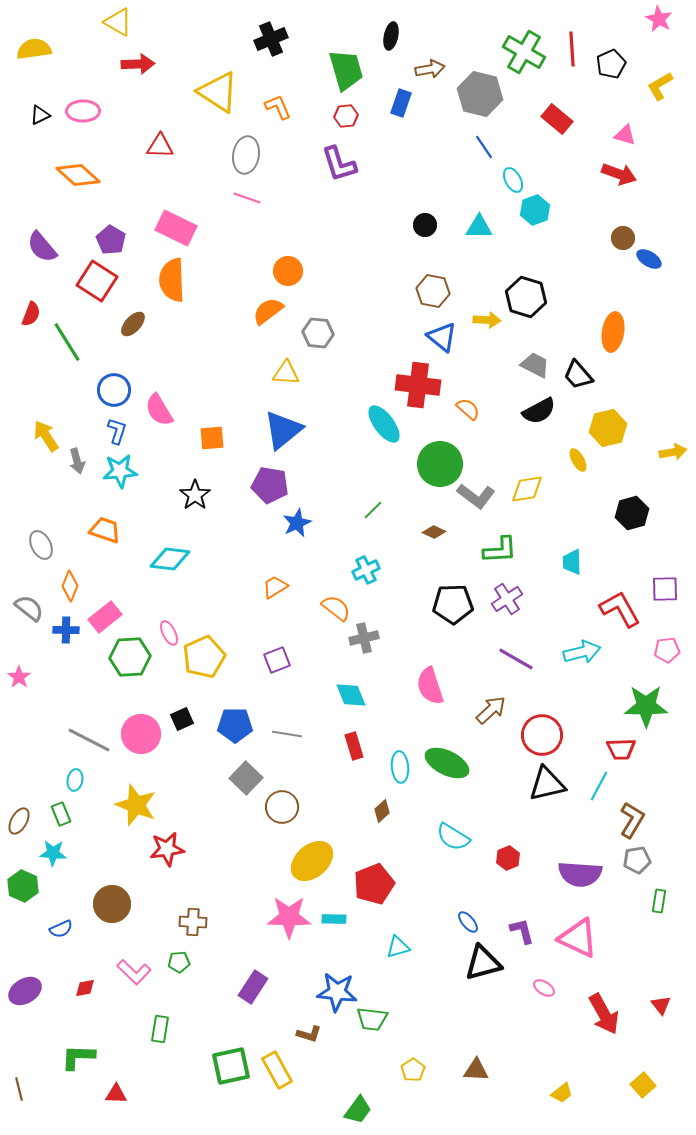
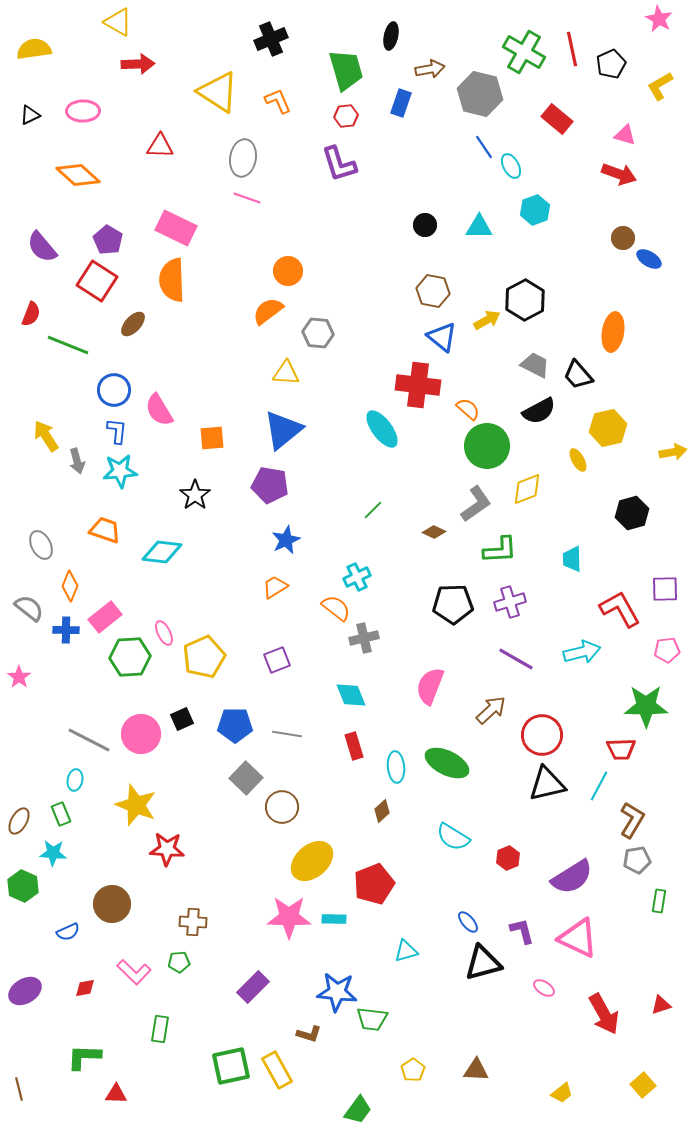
red line at (572, 49): rotated 8 degrees counterclockwise
orange L-shape at (278, 107): moved 6 px up
black triangle at (40, 115): moved 10 px left
gray ellipse at (246, 155): moved 3 px left, 3 px down
cyan ellipse at (513, 180): moved 2 px left, 14 px up
purple pentagon at (111, 240): moved 3 px left
black hexagon at (526, 297): moved 1 px left, 3 px down; rotated 15 degrees clockwise
yellow arrow at (487, 320): rotated 32 degrees counterclockwise
green line at (67, 342): moved 1 px right, 3 px down; rotated 36 degrees counterclockwise
cyan ellipse at (384, 424): moved 2 px left, 5 px down
blue L-shape at (117, 431): rotated 12 degrees counterclockwise
green circle at (440, 464): moved 47 px right, 18 px up
yellow diamond at (527, 489): rotated 12 degrees counterclockwise
gray L-shape at (476, 496): moved 8 px down; rotated 72 degrees counterclockwise
blue star at (297, 523): moved 11 px left, 17 px down
cyan diamond at (170, 559): moved 8 px left, 7 px up
cyan trapezoid at (572, 562): moved 3 px up
cyan cross at (366, 570): moved 9 px left, 7 px down
purple cross at (507, 599): moved 3 px right, 3 px down; rotated 16 degrees clockwise
pink ellipse at (169, 633): moved 5 px left
pink semicircle at (430, 686): rotated 39 degrees clockwise
cyan ellipse at (400, 767): moved 4 px left
red star at (167, 849): rotated 12 degrees clockwise
purple semicircle at (580, 874): moved 8 px left, 3 px down; rotated 36 degrees counterclockwise
blue semicircle at (61, 929): moved 7 px right, 3 px down
cyan triangle at (398, 947): moved 8 px right, 4 px down
purple rectangle at (253, 987): rotated 12 degrees clockwise
red triangle at (661, 1005): rotated 50 degrees clockwise
green L-shape at (78, 1057): moved 6 px right
